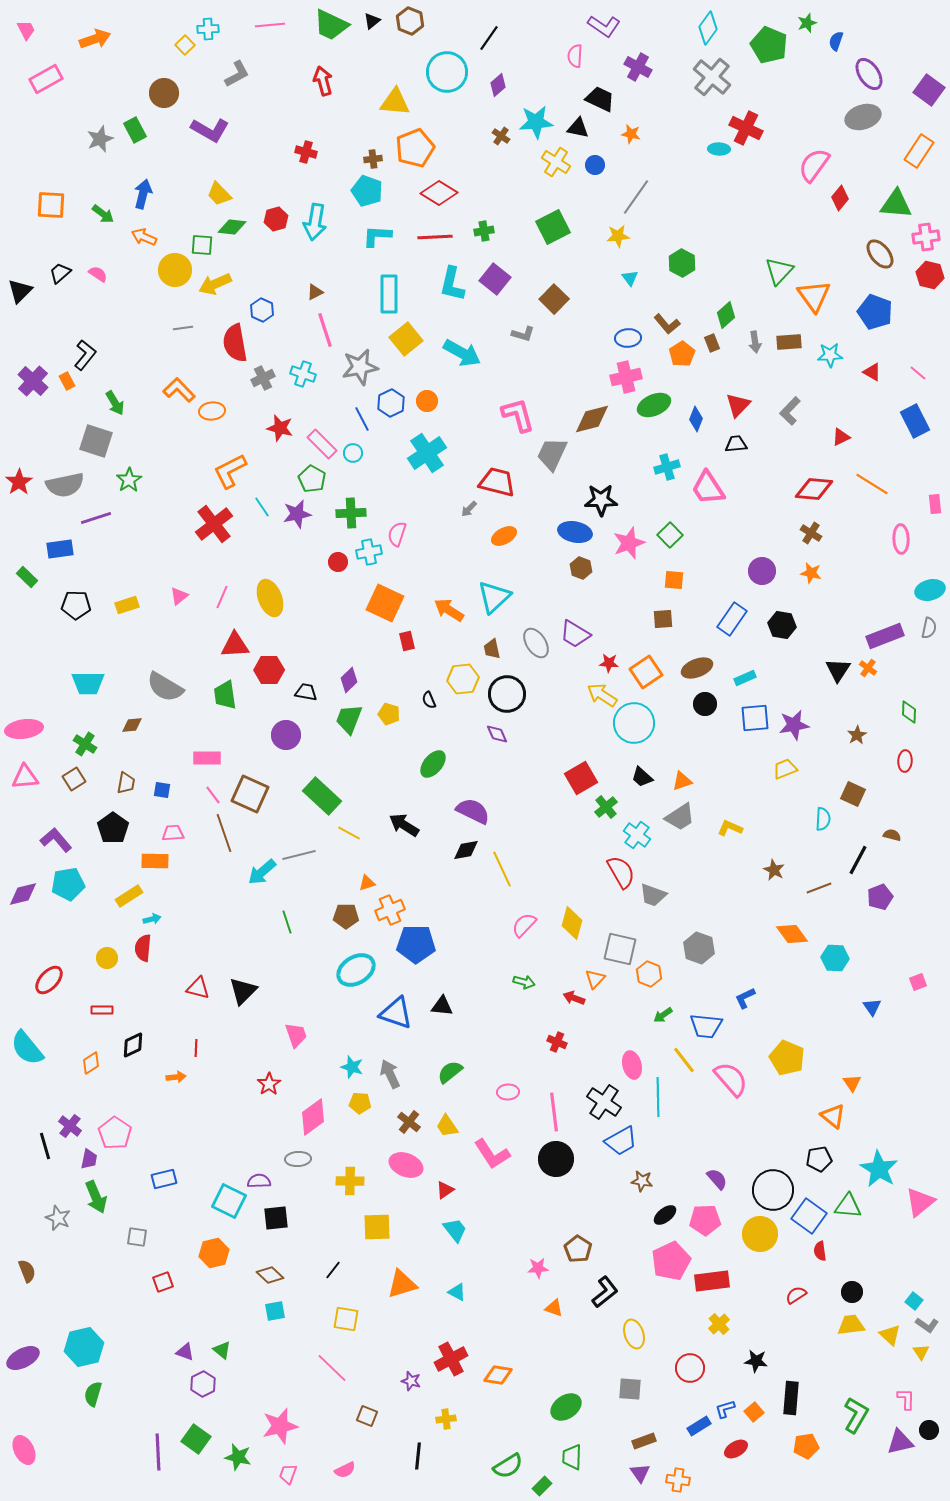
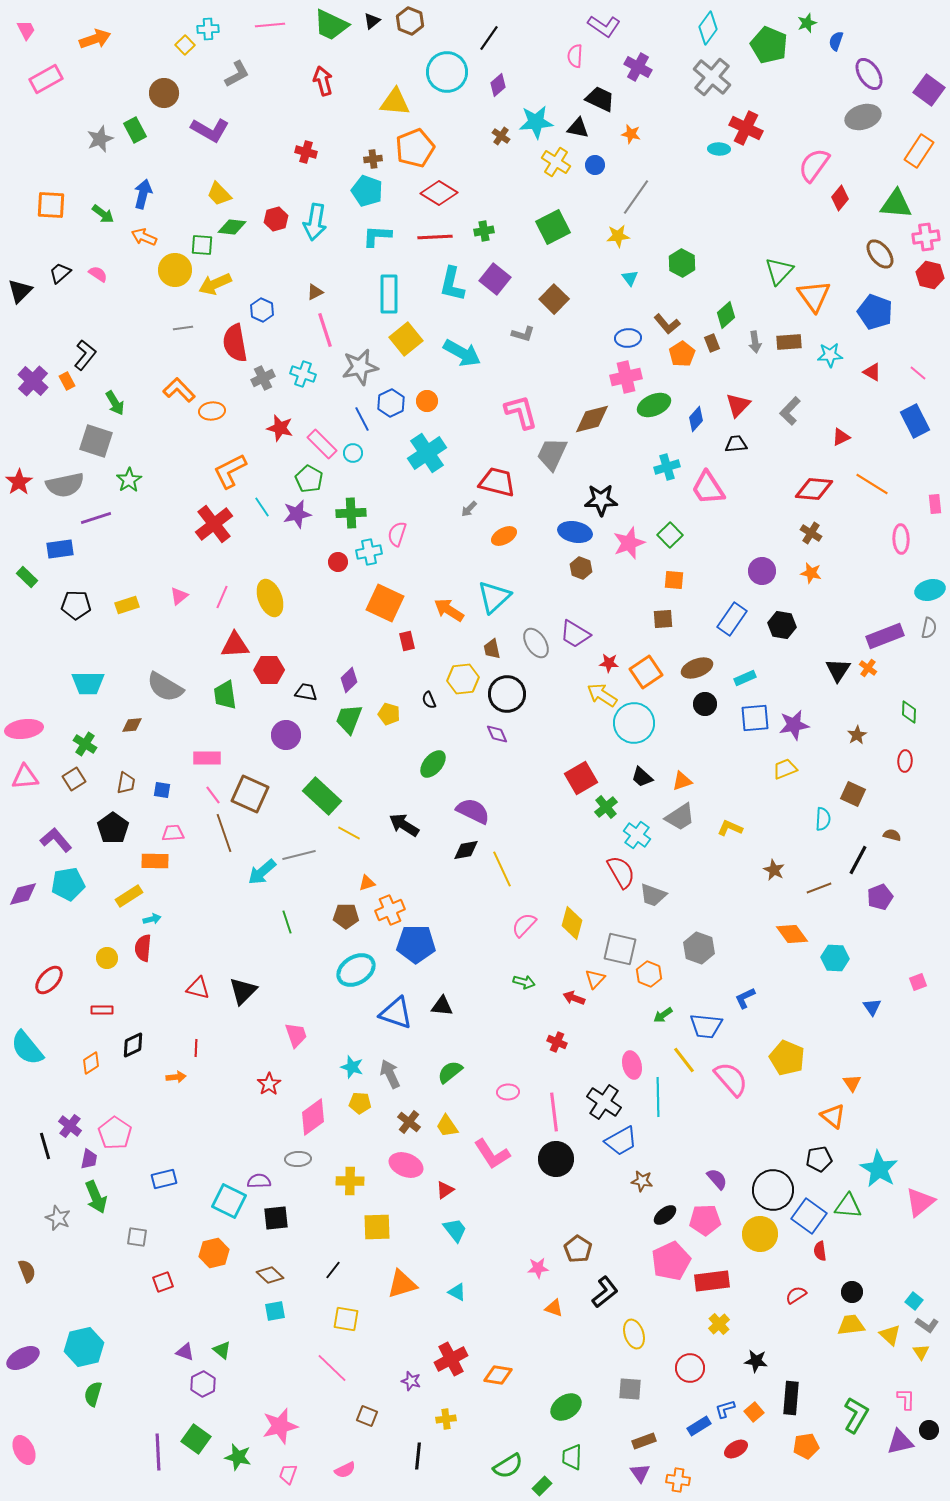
pink L-shape at (518, 415): moved 3 px right, 3 px up
blue diamond at (696, 419): rotated 20 degrees clockwise
green pentagon at (312, 479): moved 3 px left
